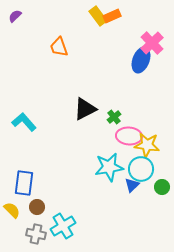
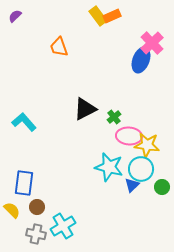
cyan star: rotated 24 degrees clockwise
